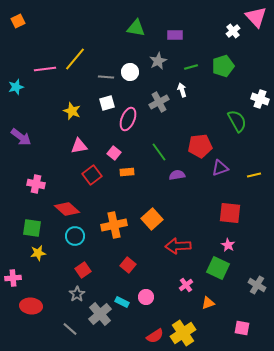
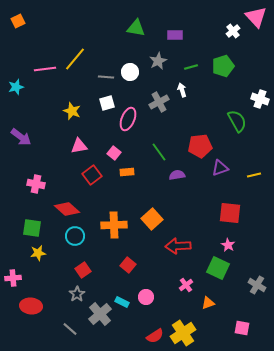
orange cross at (114, 225): rotated 10 degrees clockwise
